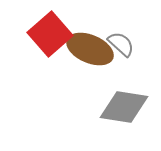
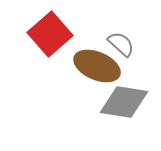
brown ellipse: moved 7 px right, 17 px down
gray diamond: moved 5 px up
